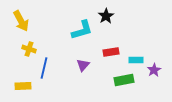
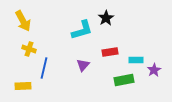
black star: moved 2 px down
yellow arrow: moved 2 px right
red rectangle: moved 1 px left
